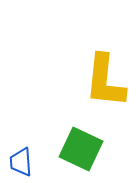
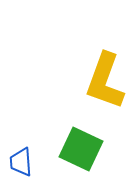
yellow L-shape: rotated 14 degrees clockwise
